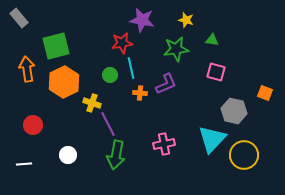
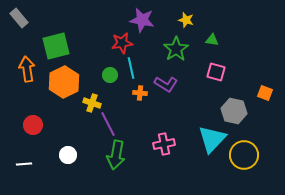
green star: rotated 25 degrees counterclockwise
purple L-shape: rotated 55 degrees clockwise
